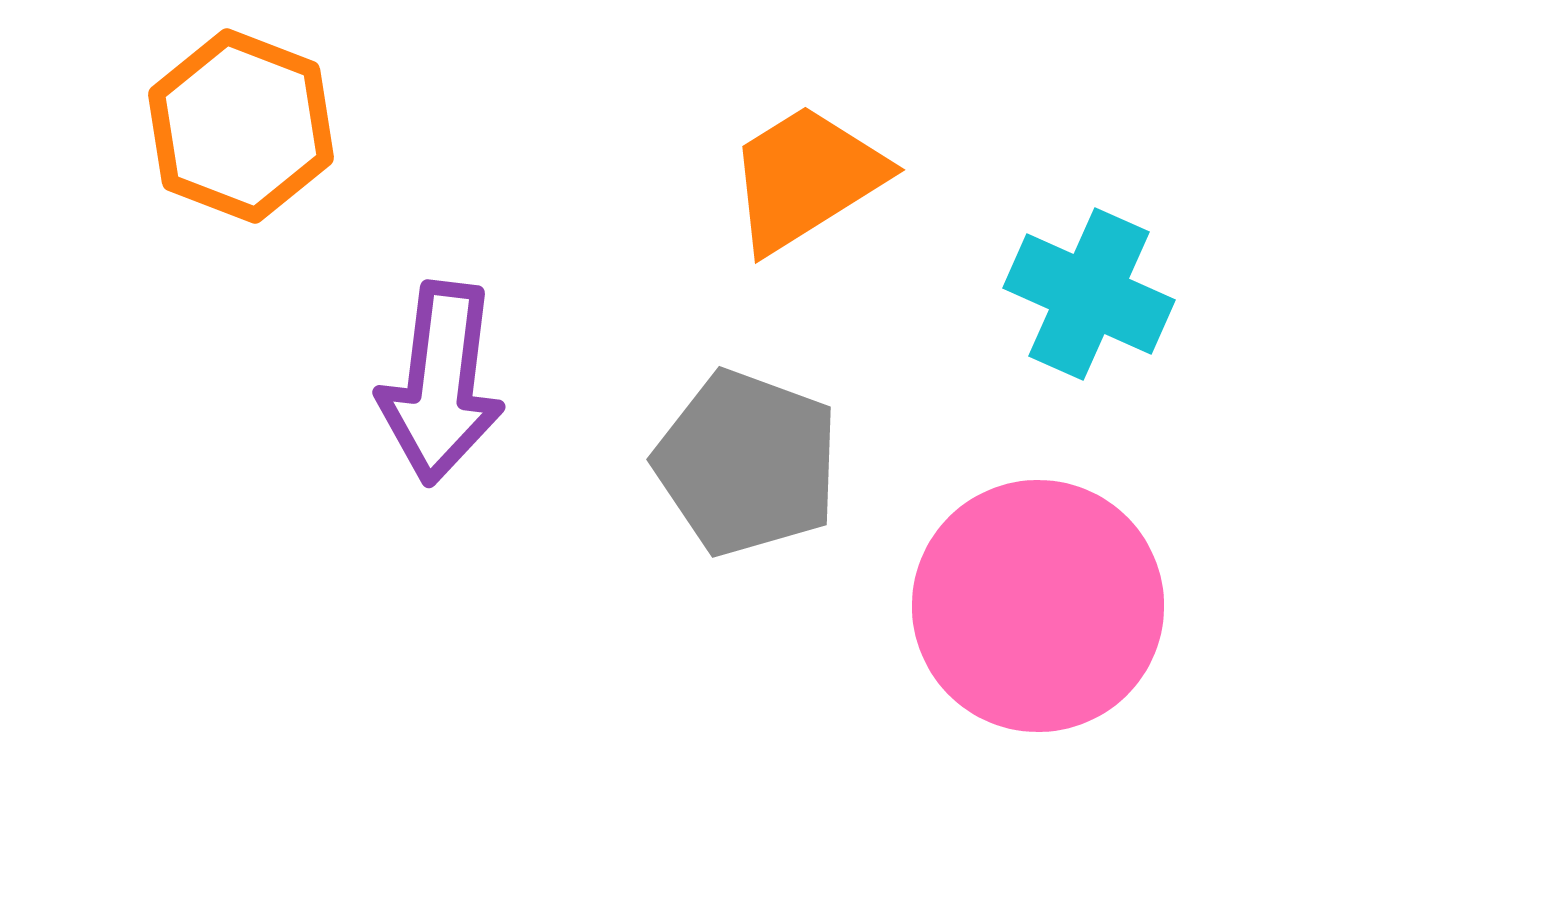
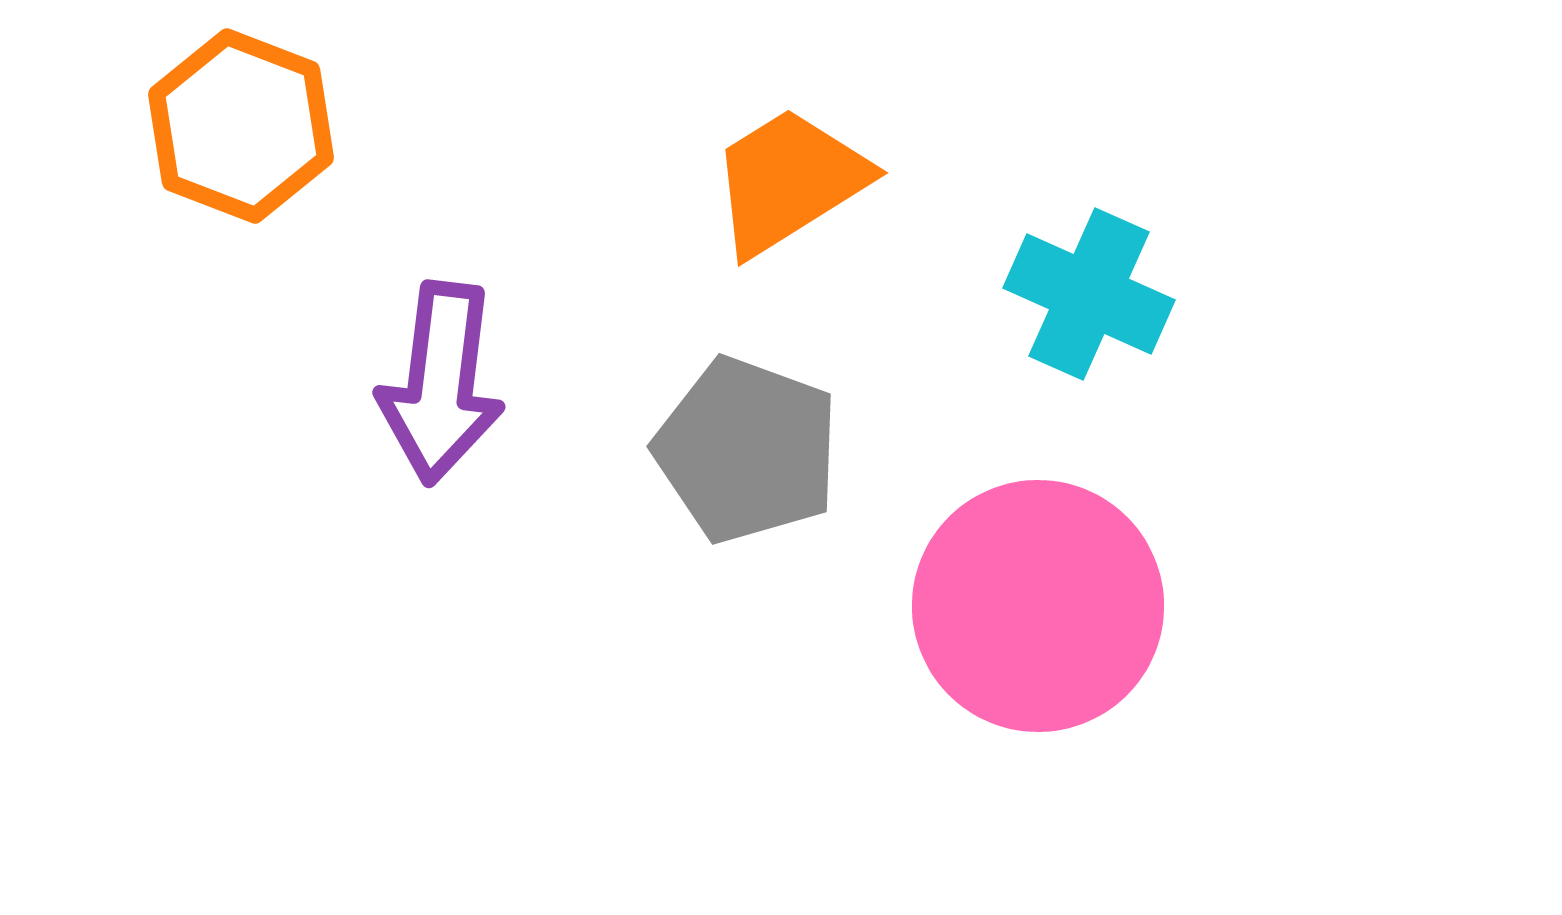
orange trapezoid: moved 17 px left, 3 px down
gray pentagon: moved 13 px up
